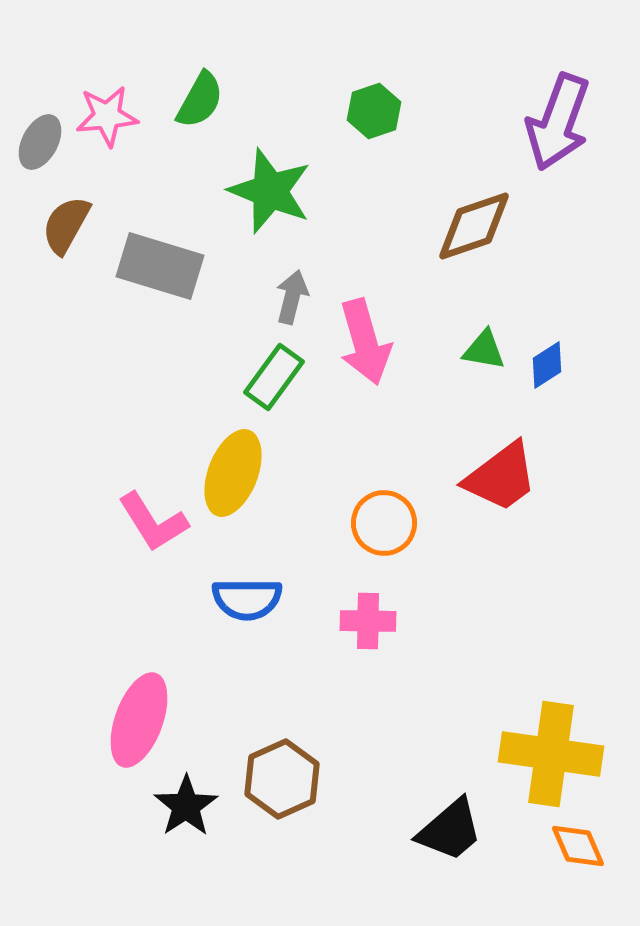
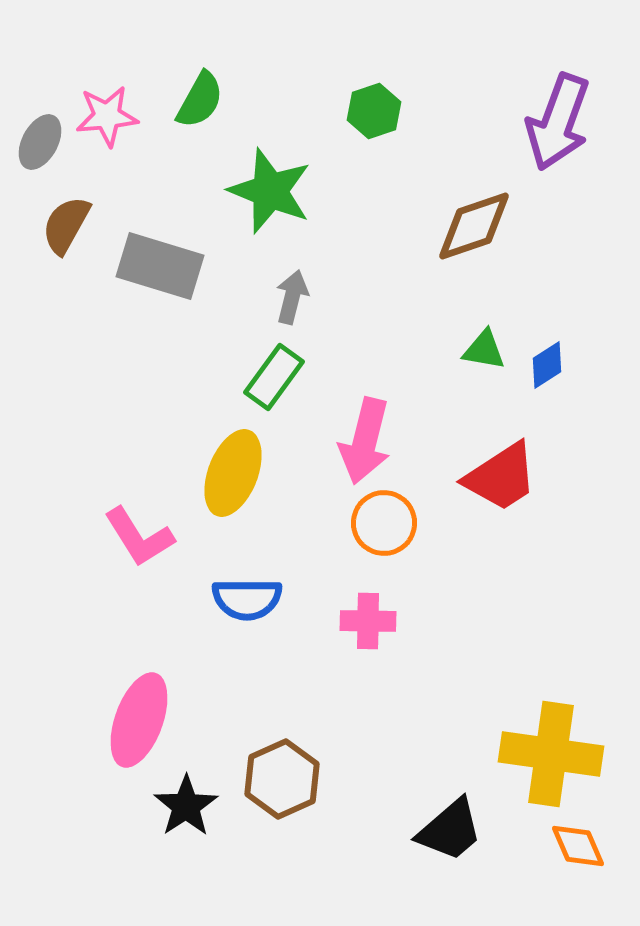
pink arrow: moved 99 px down; rotated 30 degrees clockwise
red trapezoid: rotated 4 degrees clockwise
pink L-shape: moved 14 px left, 15 px down
